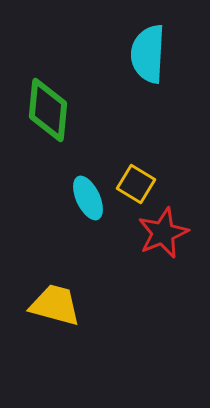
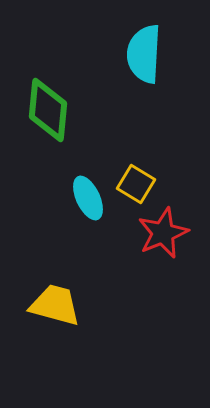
cyan semicircle: moved 4 px left
